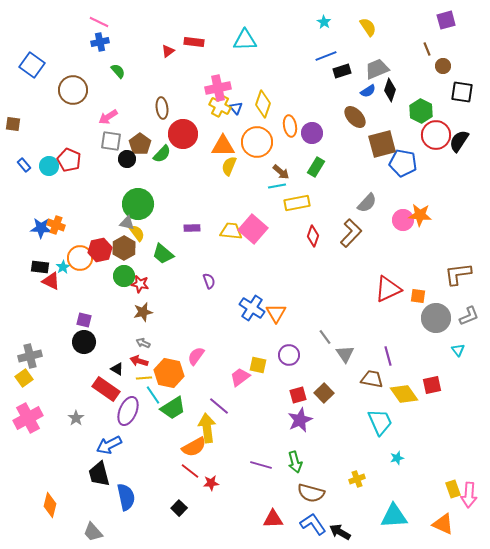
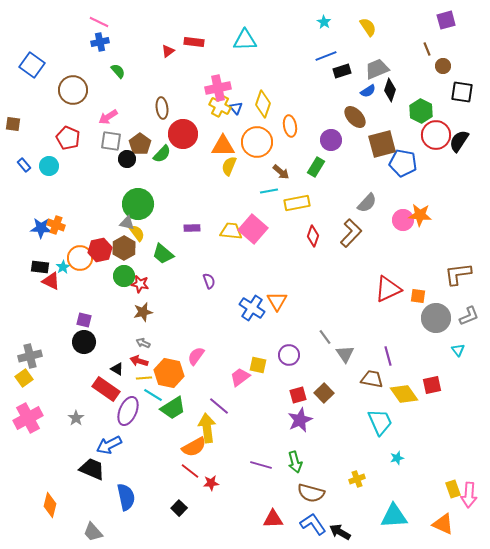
purple circle at (312, 133): moved 19 px right, 7 px down
red pentagon at (69, 160): moved 1 px left, 22 px up
cyan line at (277, 186): moved 8 px left, 5 px down
orange triangle at (276, 313): moved 1 px right, 12 px up
cyan line at (153, 395): rotated 24 degrees counterclockwise
black trapezoid at (99, 474): moved 7 px left, 5 px up; rotated 128 degrees clockwise
